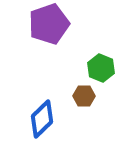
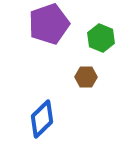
green hexagon: moved 30 px up
brown hexagon: moved 2 px right, 19 px up
